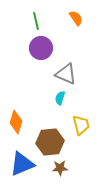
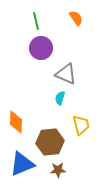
orange diamond: rotated 15 degrees counterclockwise
brown star: moved 2 px left, 2 px down
